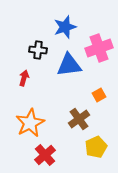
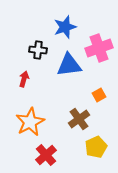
red arrow: moved 1 px down
orange star: moved 1 px up
red cross: moved 1 px right
